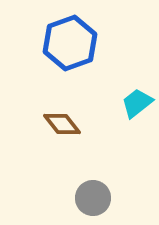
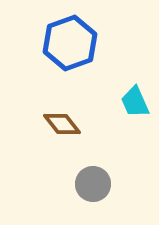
cyan trapezoid: moved 2 px left, 1 px up; rotated 76 degrees counterclockwise
gray circle: moved 14 px up
